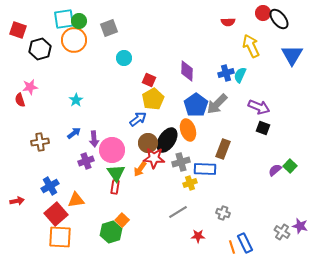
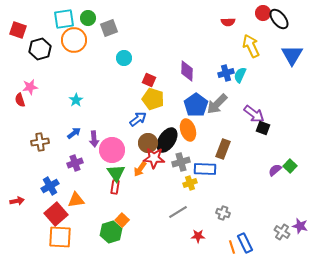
green circle at (79, 21): moved 9 px right, 3 px up
yellow pentagon at (153, 99): rotated 25 degrees counterclockwise
purple arrow at (259, 107): moved 5 px left, 7 px down; rotated 15 degrees clockwise
purple cross at (86, 161): moved 11 px left, 2 px down
